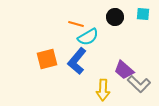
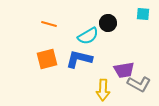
black circle: moved 7 px left, 6 px down
orange line: moved 27 px left
cyan semicircle: moved 1 px up
blue L-shape: moved 2 px right, 2 px up; rotated 64 degrees clockwise
purple trapezoid: rotated 50 degrees counterclockwise
gray L-shape: rotated 15 degrees counterclockwise
